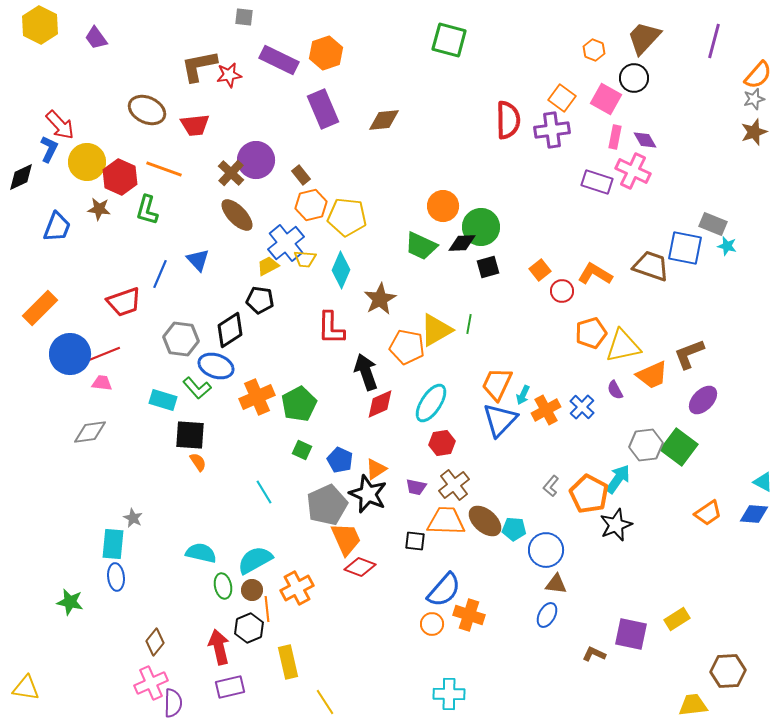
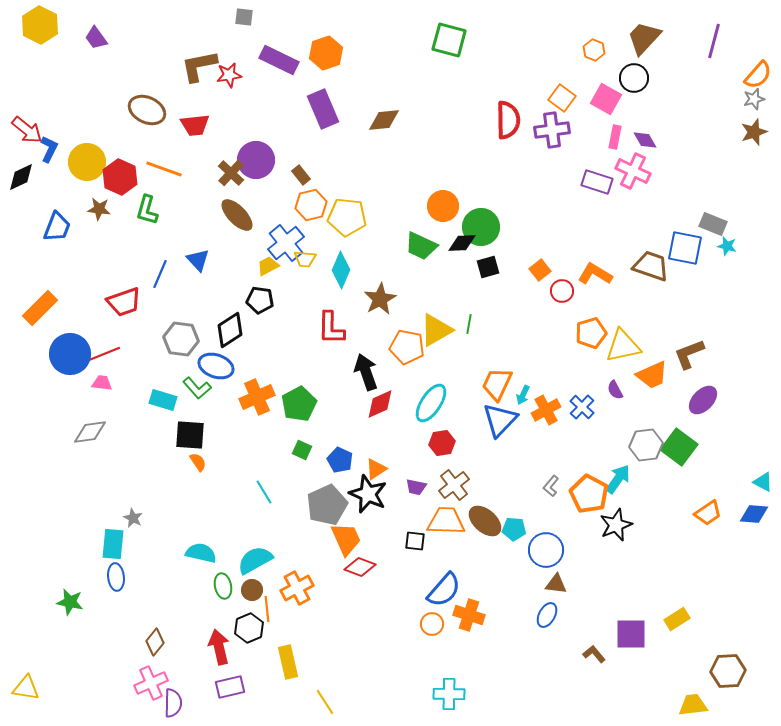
red arrow at (60, 125): moved 33 px left, 5 px down; rotated 8 degrees counterclockwise
purple square at (631, 634): rotated 12 degrees counterclockwise
brown L-shape at (594, 654): rotated 25 degrees clockwise
